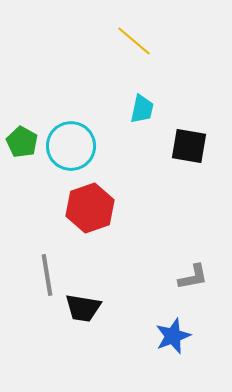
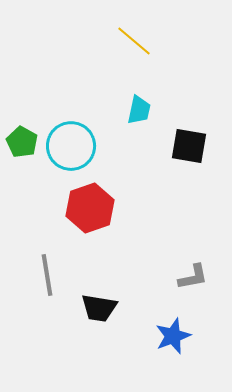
cyan trapezoid: moved 3 px left, 1 px down
black trapezoid: moved 16 px right
